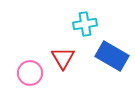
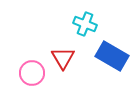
cyan cross: rotated 30 degrees clockwise
pink circle: moved 2 px right
